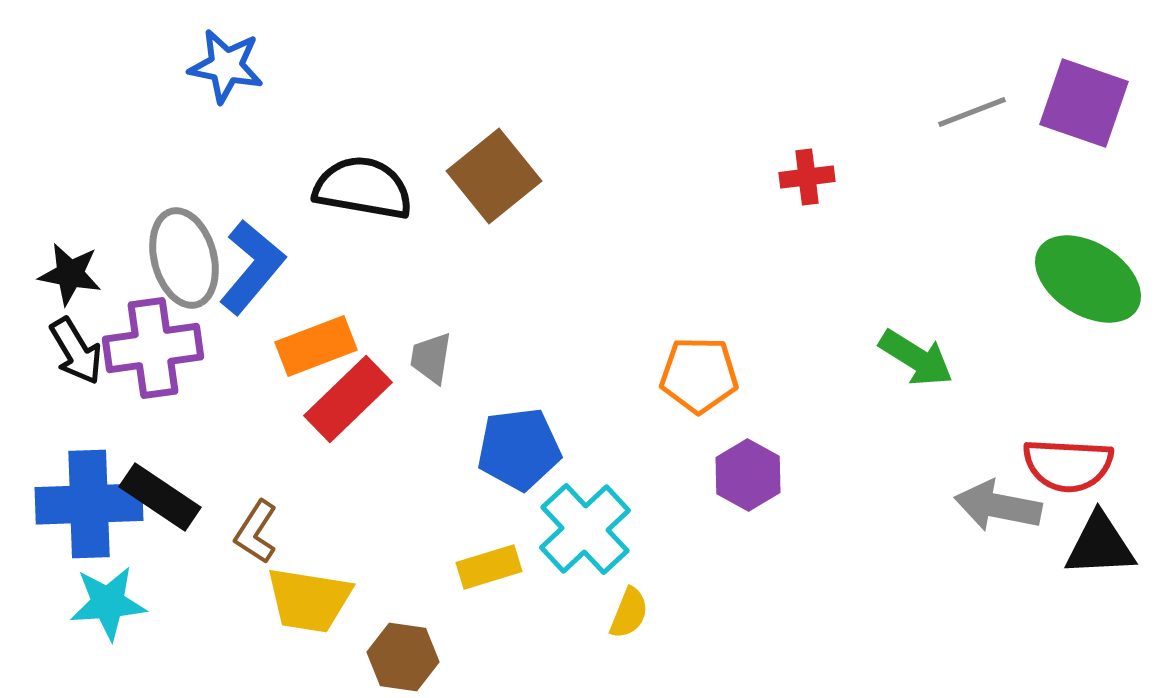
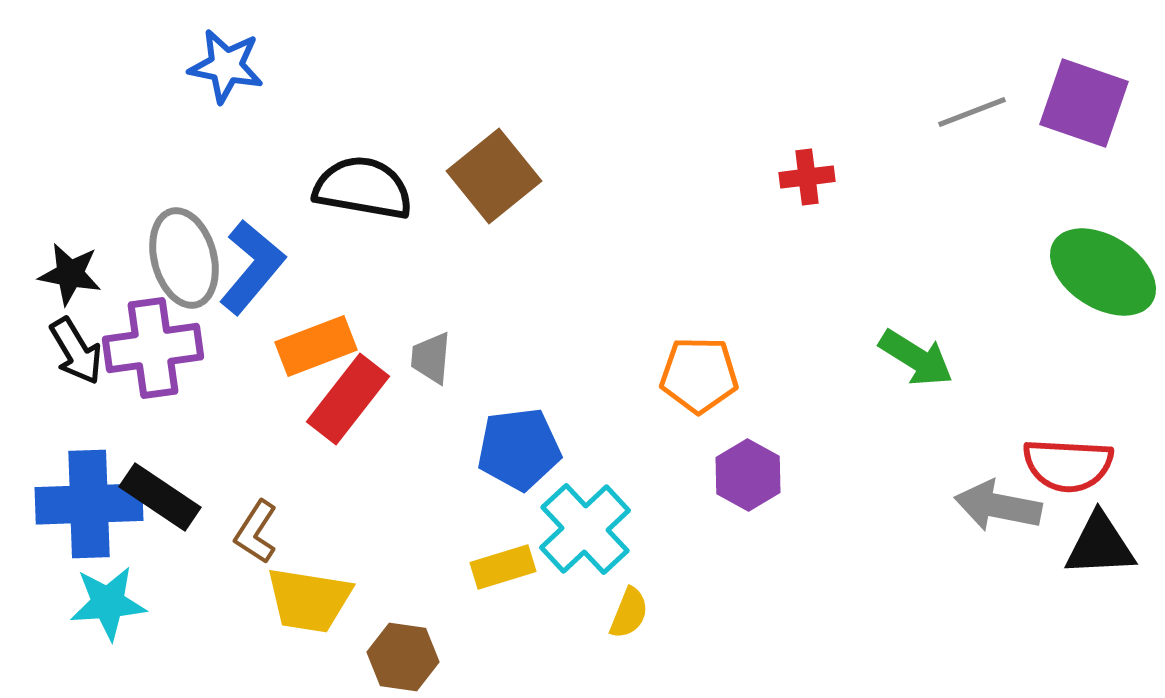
green ellipse: moved 15 px right, 7 px up
gray trapezoid: rotated 4 degrees counterclockwise
red rectangle: rotated 8 degrees counterclockwise
yellow rectangle: moved 14 px right
